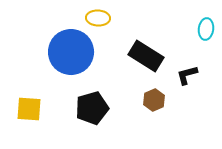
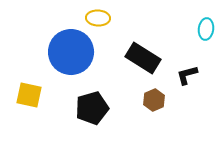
black rectangle: moved 3 px left, 2 px down
yellow square: moved 14 px up; rotated 8 degrees clockwise
